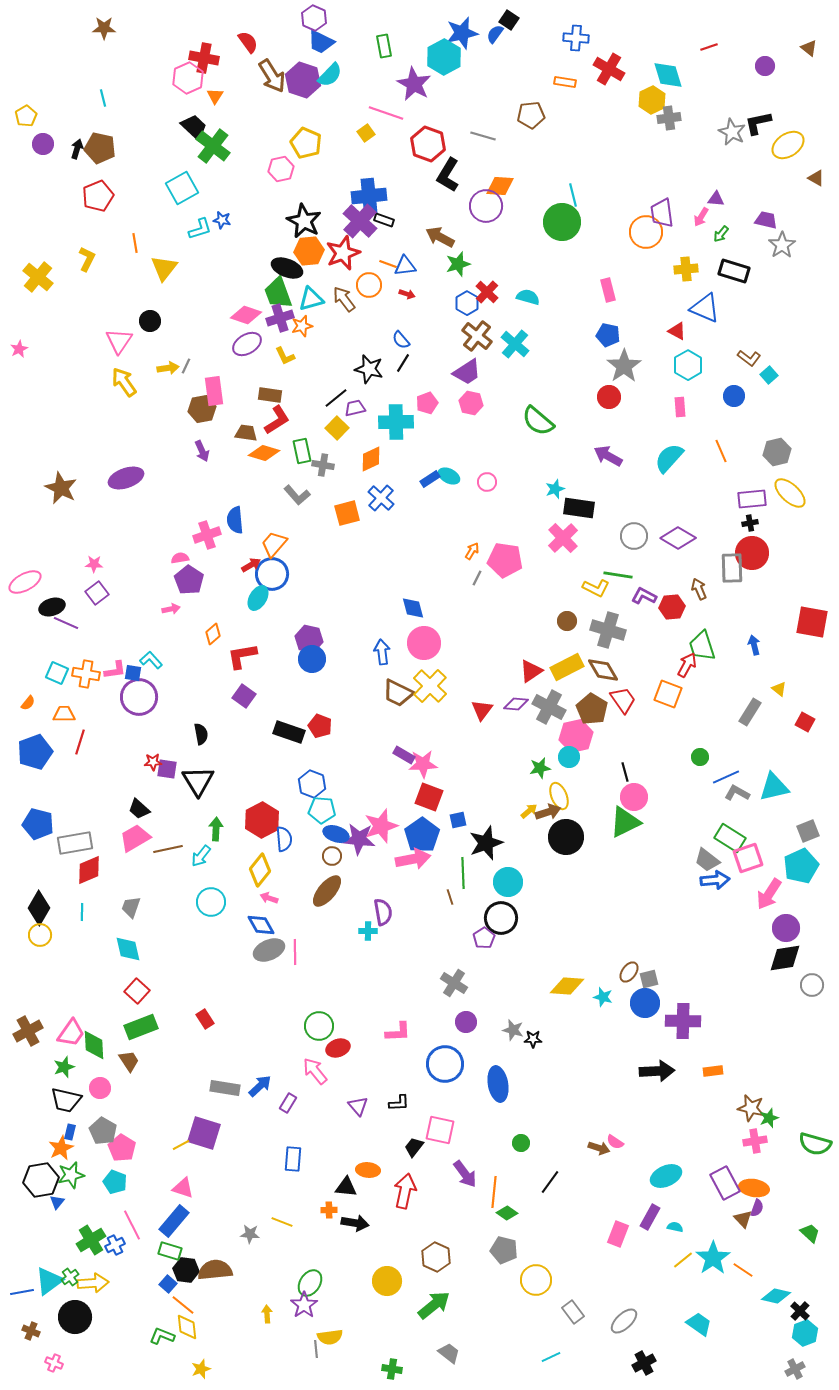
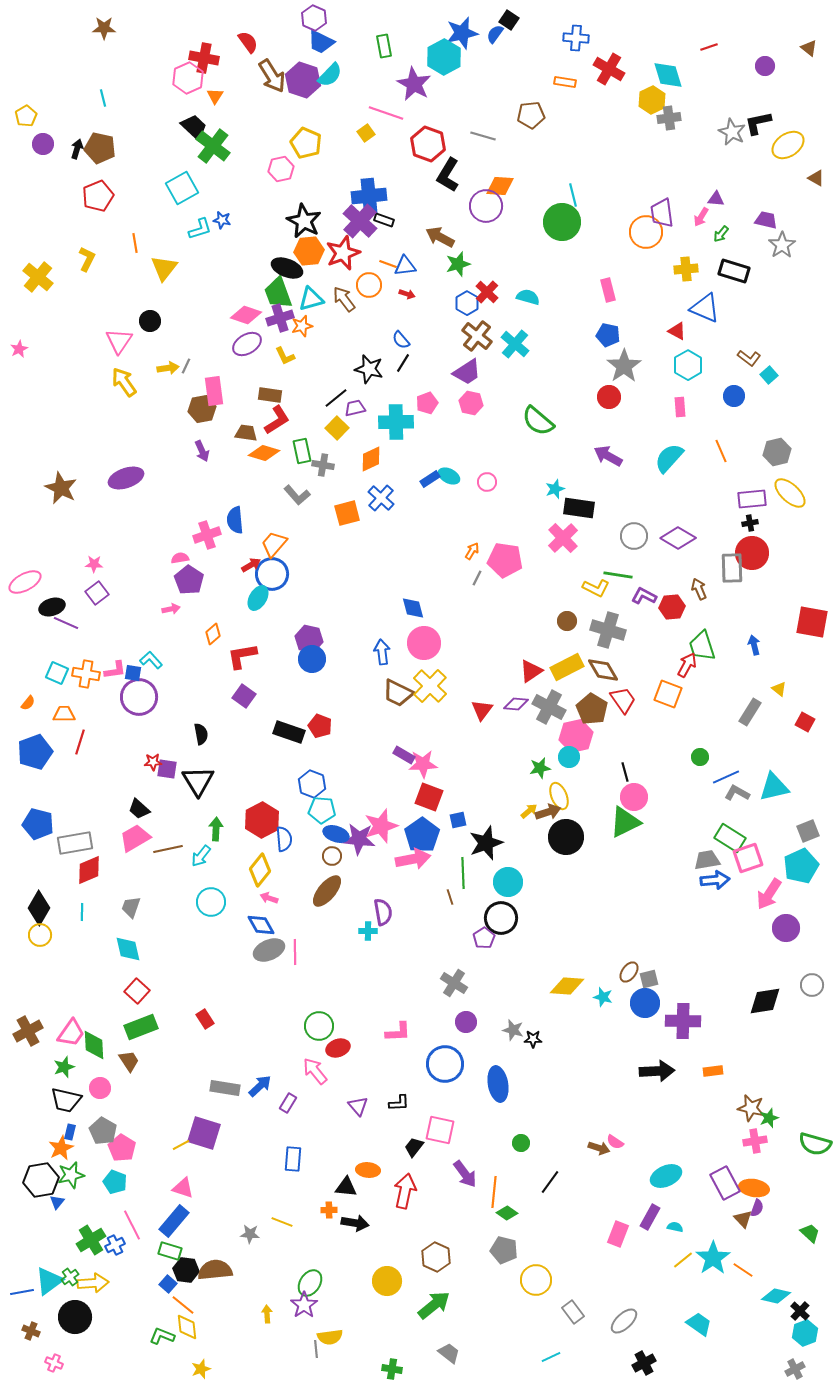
gray trapezoid at (707, 860): rotated 132 degrees clockwise
black diamond at (785, 958): moved 20 px left, 43 px down
